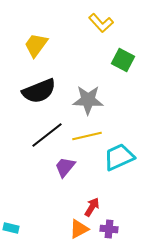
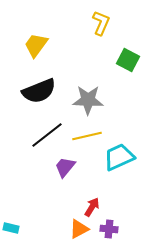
yellow L-shape: rotated 115 degrees counterclockwise
green square: moved 5 px right
